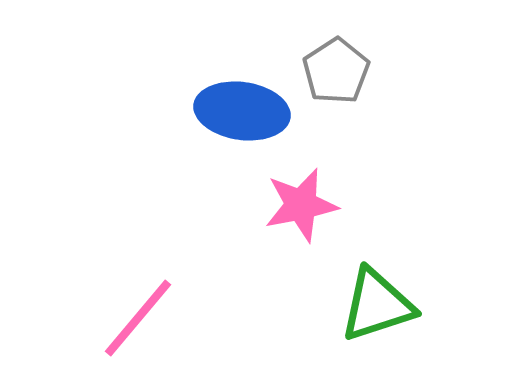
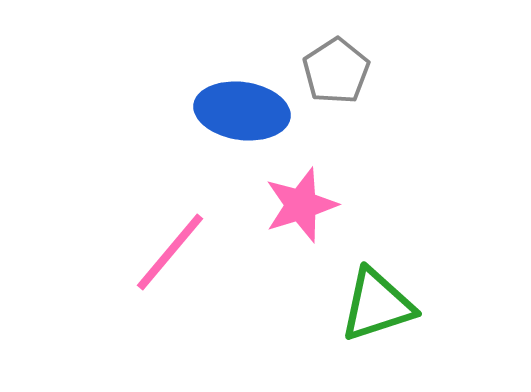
pink star: rotated 6 degrees counterclockwise
pink line: moved 32 px right, 66 px up
